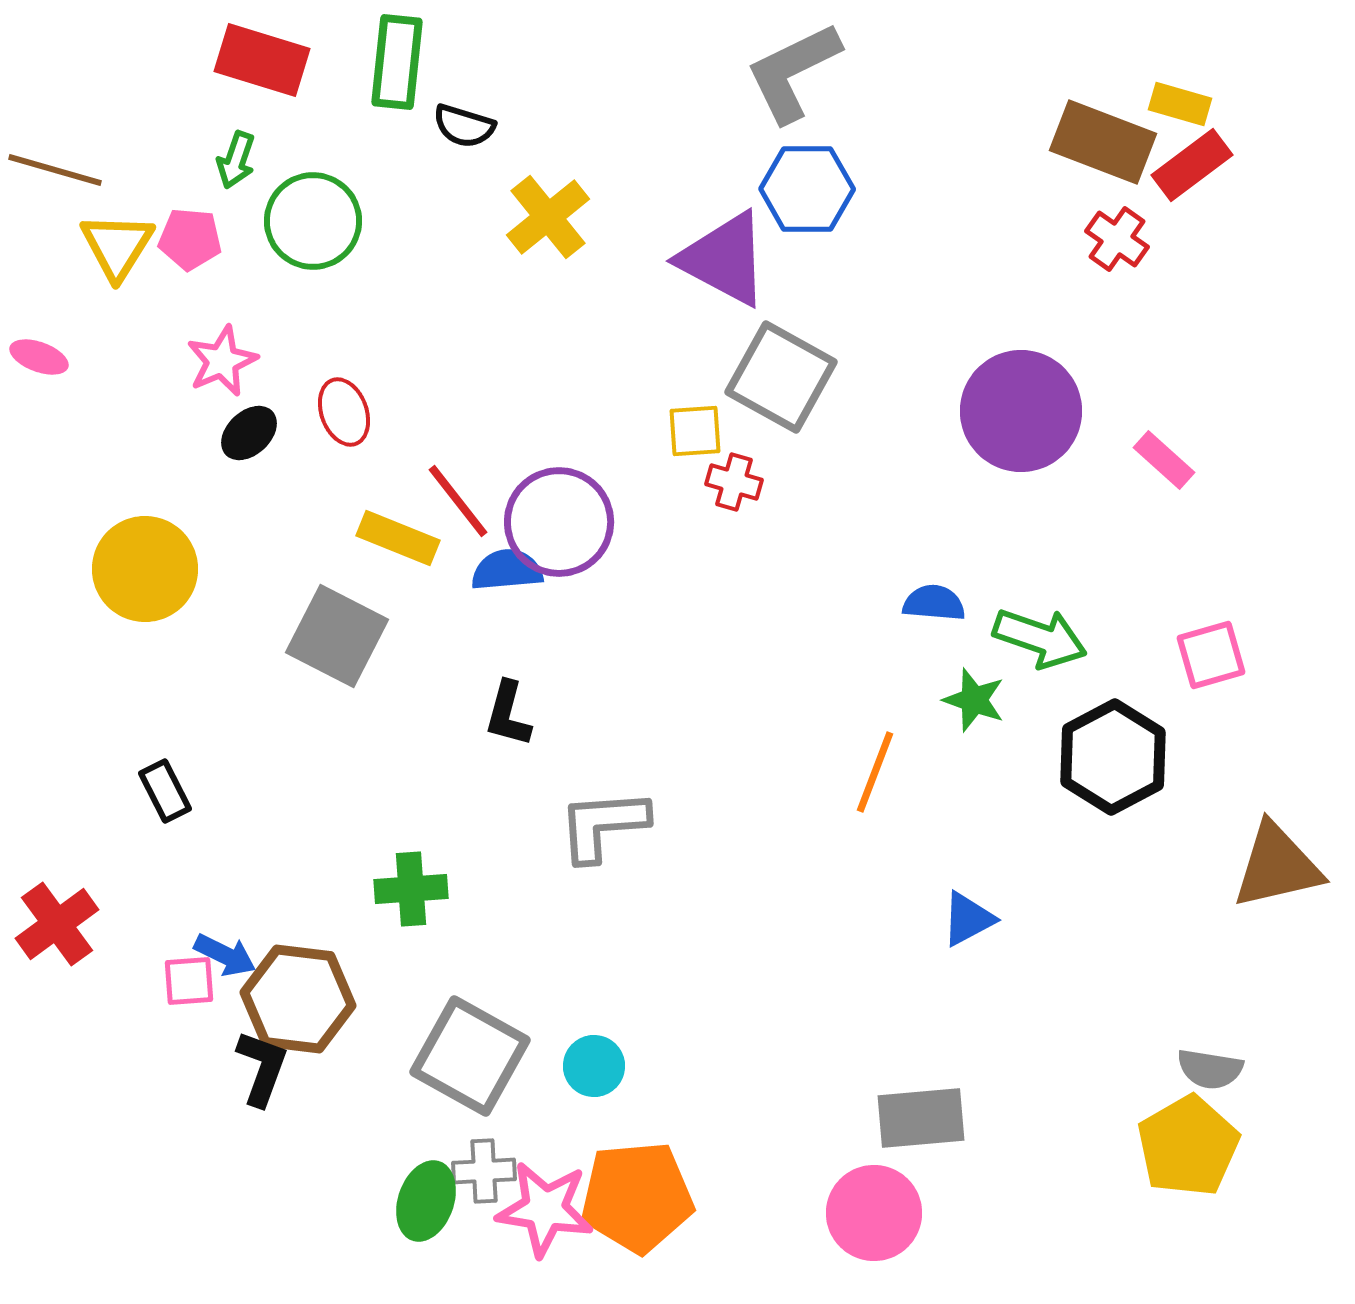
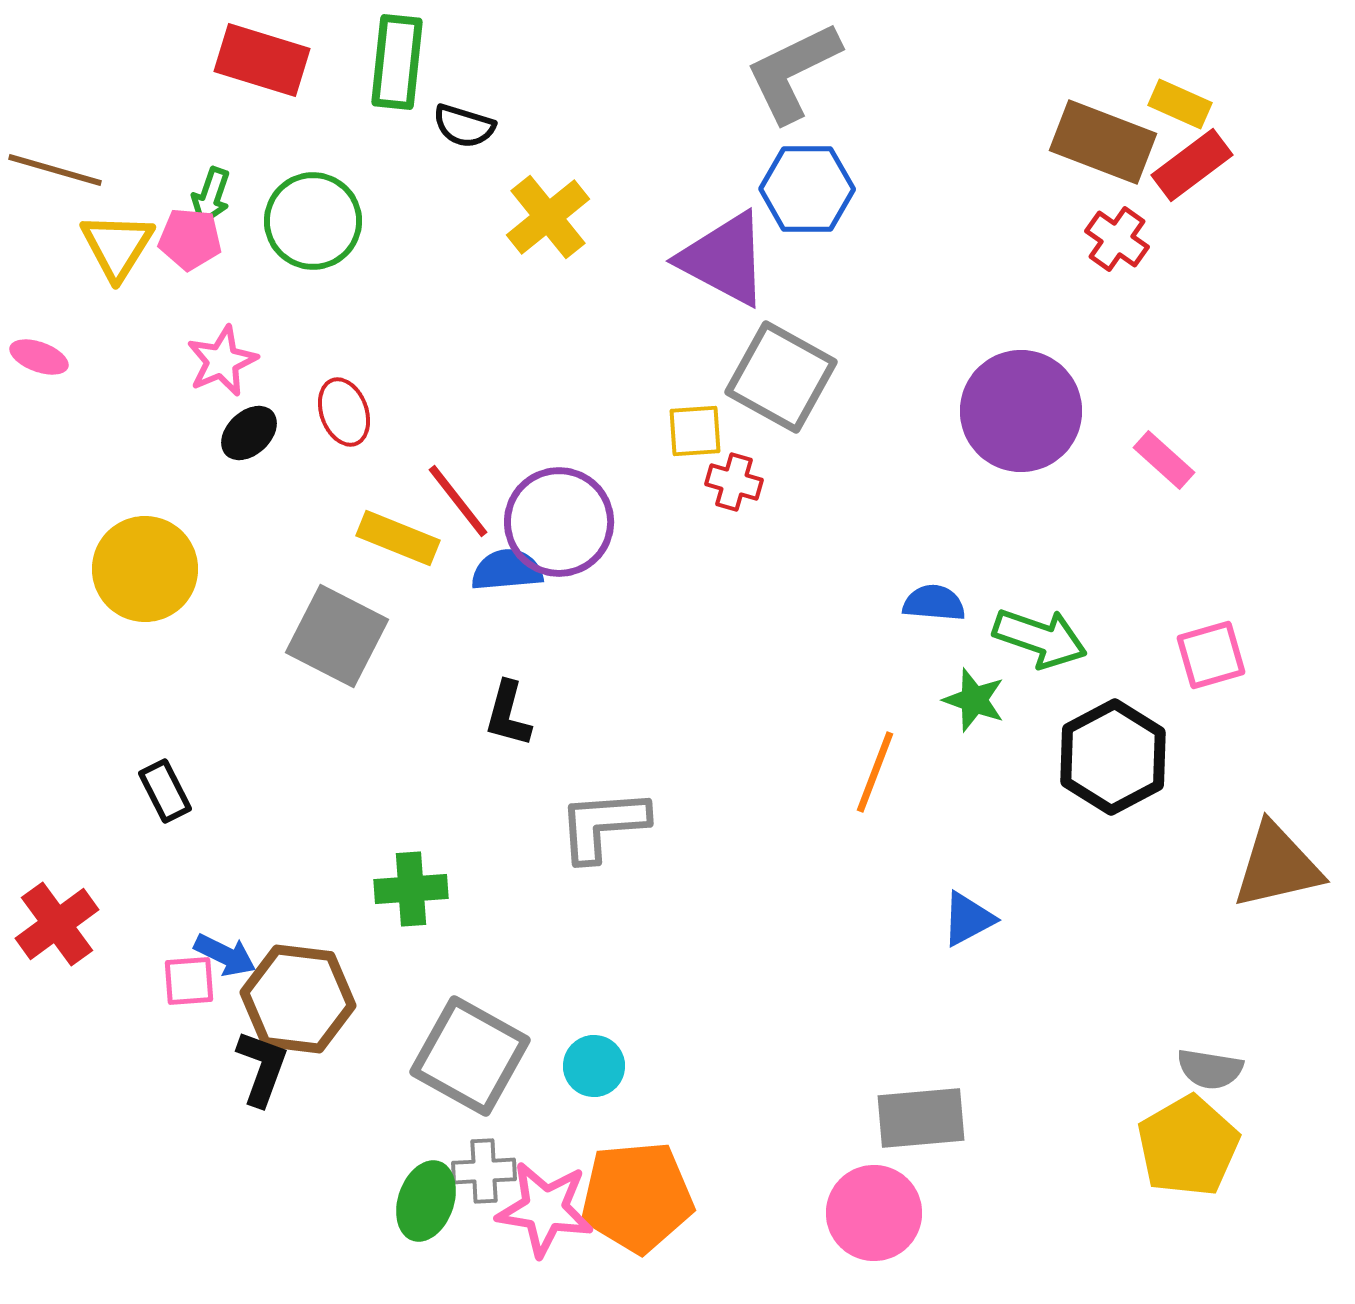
yellow rectangle at (1180, 104): rotated 8 degrees clockwise
green arrow at (236, 160): moved 25 px left, 36 px down
